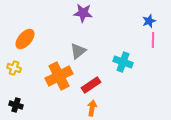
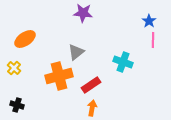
blue star: rotated 16 degrees counterclockwise
orange ellipse: rotated 15 degrees clockwise
gray triangle: moved 2 px left, 1 px down
yellow cross: rotated 24 degrees clockwise
orange cross: rotated 12 degrees clockwise
black cross: moved 1 px right
